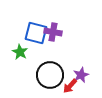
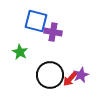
blue square: moved 12 px up
red arrow: moved 7 px up
